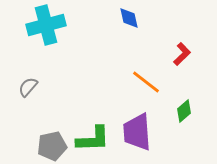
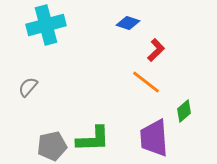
blue diamond: moved 1 px left, 5 px down; rotated 60 degrees counterclockwise
red L-shape: moved 26 px left, 4 px up
purple trapezoid: moved 17 px right, 6 px down
